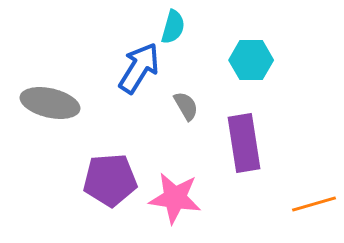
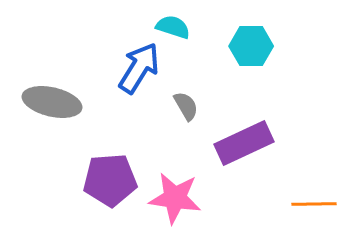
cyan semicircle: rotated 88 degrees counterclockwise
cyan hexagon: moved 14 px up
gray ellipse: moved 2 px right, 1 px up
purple rectangle: rotated 74 degrees clockwise
orange line: rotated 15 degrees clockwise
